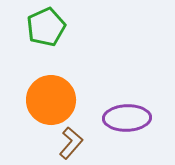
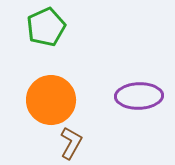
purple ellipse: moved 12 px right, 22 px up
brown L-shape: rotated 12 degrees counterclockwise
